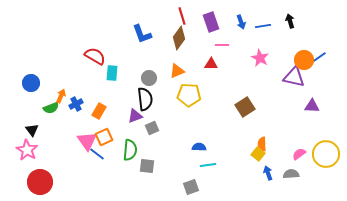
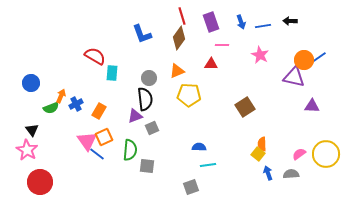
black arrow at (290, 21): rotated 72 degrees counterclockwise
pink star at (260, 58): moved 3 px up
